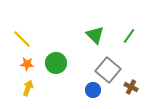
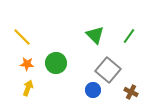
yellow line: moved 2 px up
brown cross: moved 5 px down
